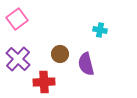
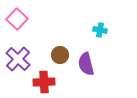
pink square: rotated 10 degrees counterclockwise
brown circle: moved 1 px down
